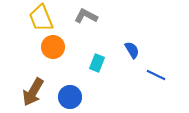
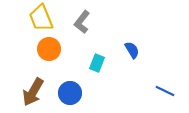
gray L-shape: moved 4 px left, 6 px down; rotated 80 degrees counterclockwise
orange circle: moved 4 px left, 2 px down
blue line: moved 9 px right, 16 px down
blue circle: moved 4 px up
